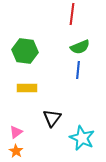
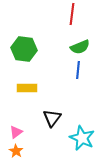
green hexagon: moved 1 px left, 2 px up
